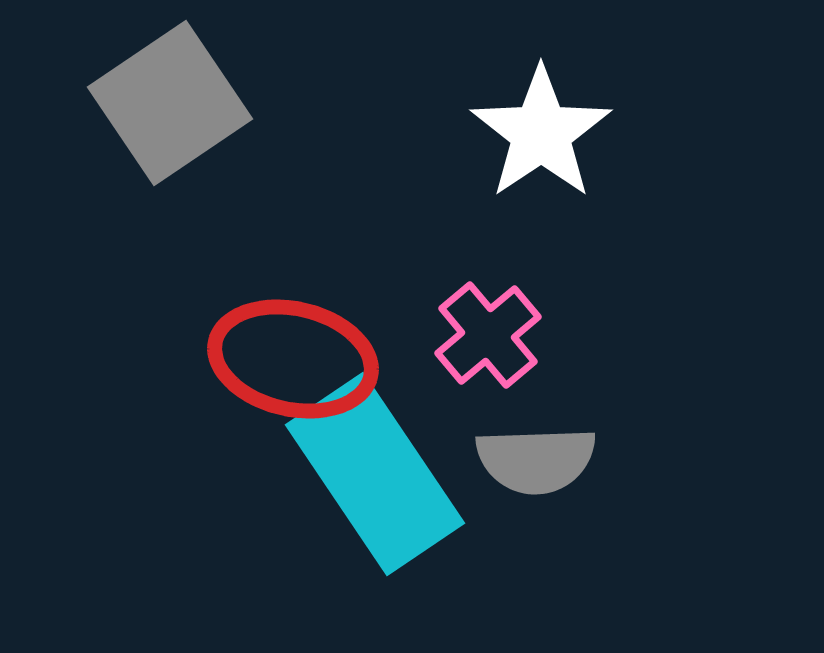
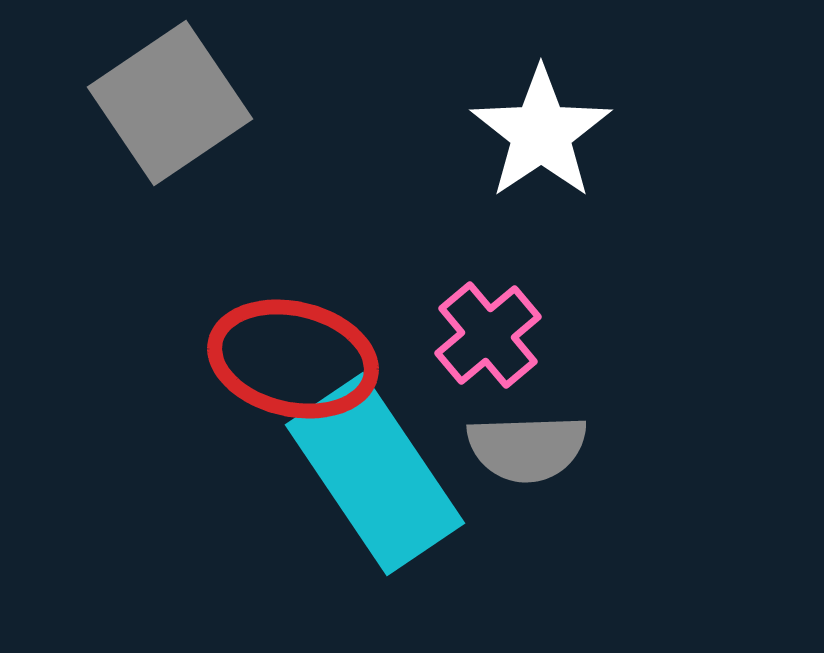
gray semicircle: moved 9 px left, 12 px up
